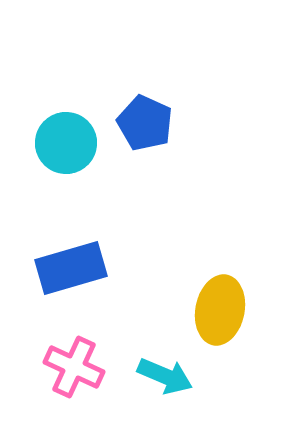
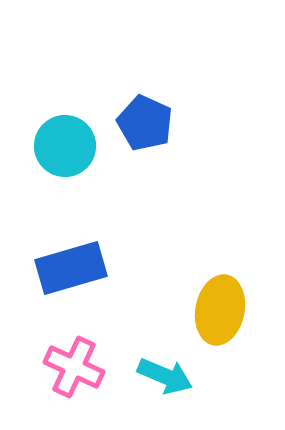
cyan circle: moved 1 px left, 3 px down
